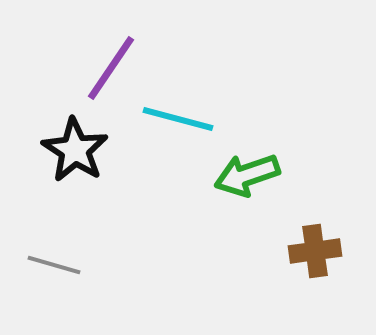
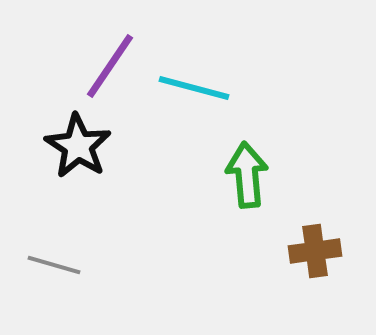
purple line: moved 1 px left, 2 px up
cyan line: moved 16 px right, 31 px up
black star: moved 3 px right, 4 px up
green arrow: rotated 104 degrees clockwise
